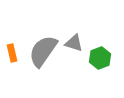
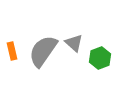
gray triangle: rotated 24 degrees clockwise
orange rectangle: moved 2 px up
